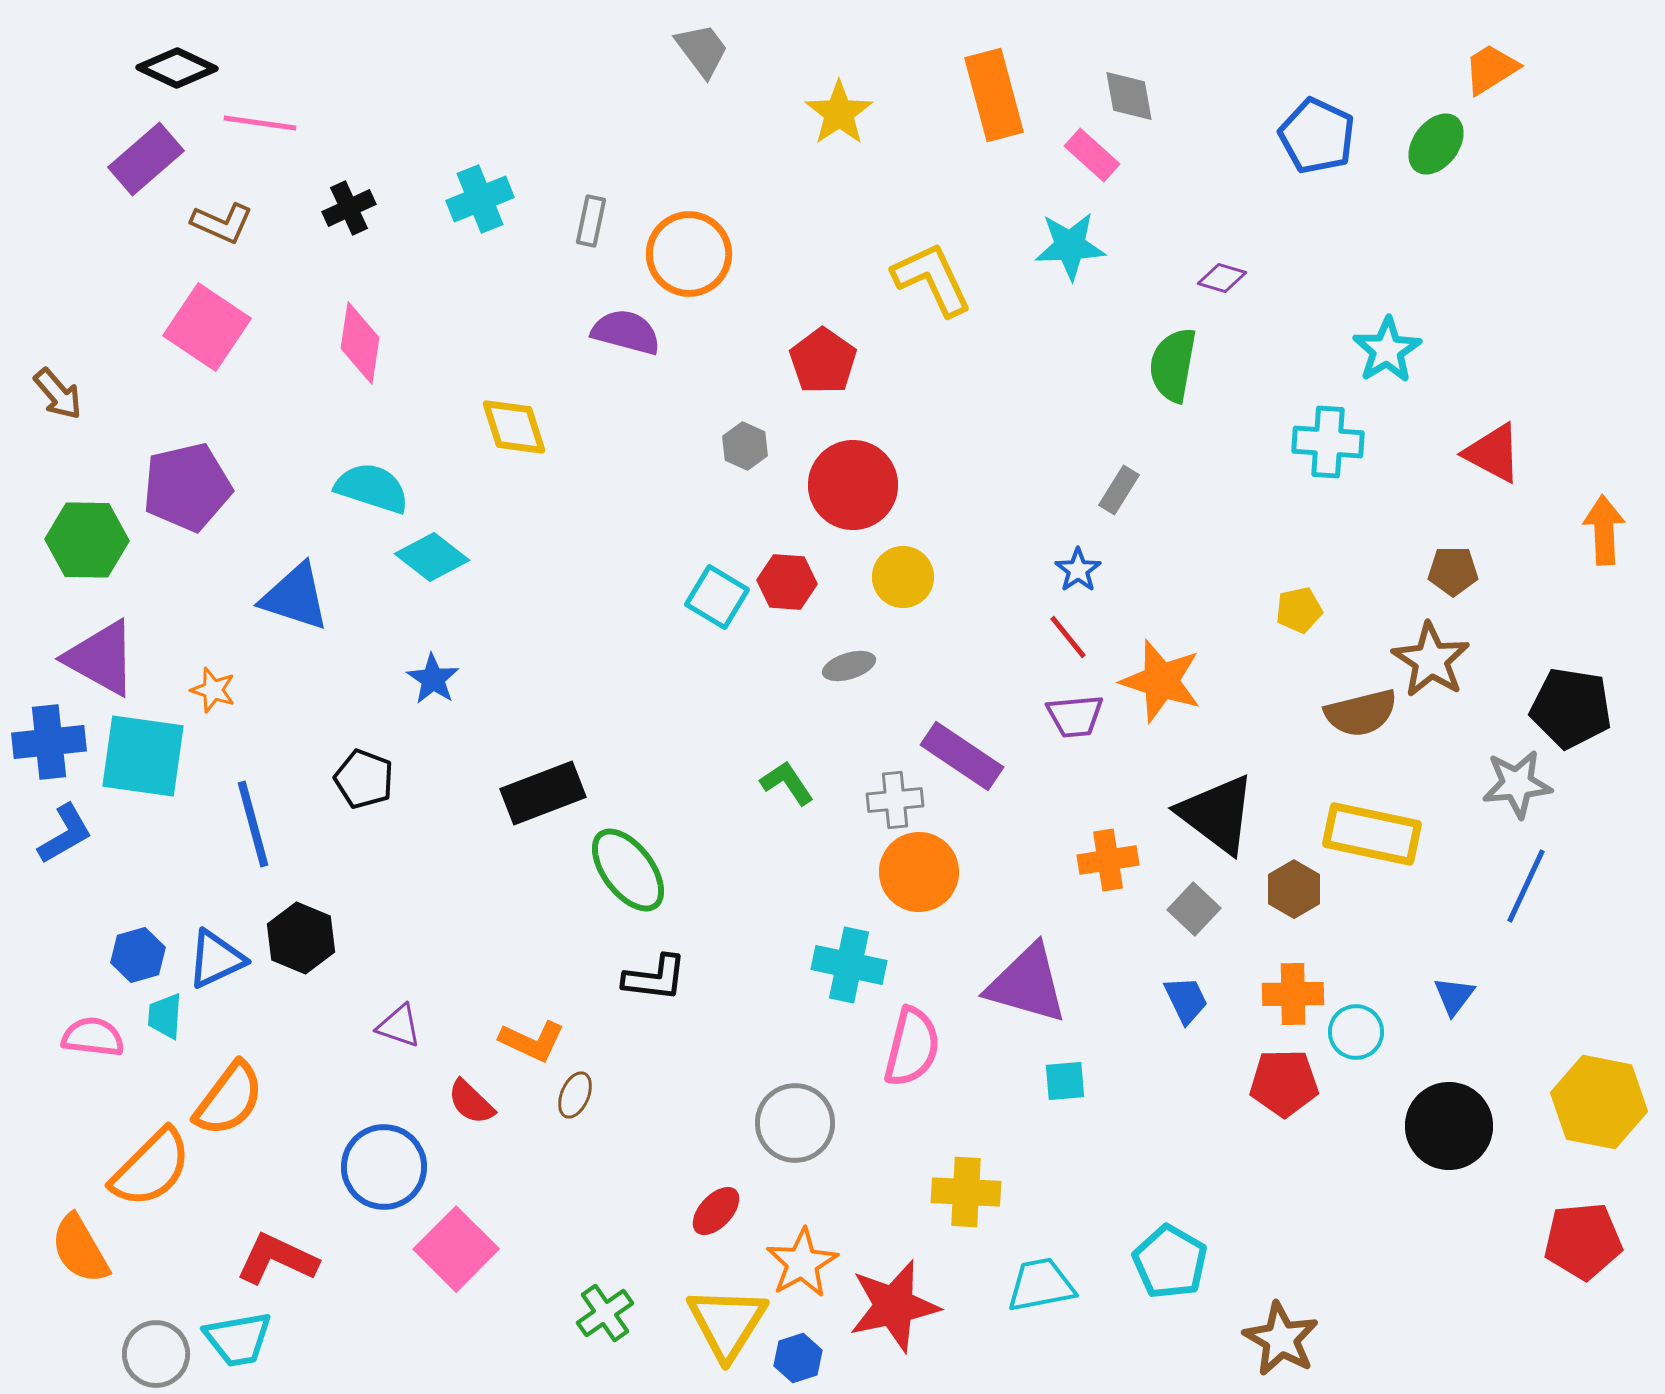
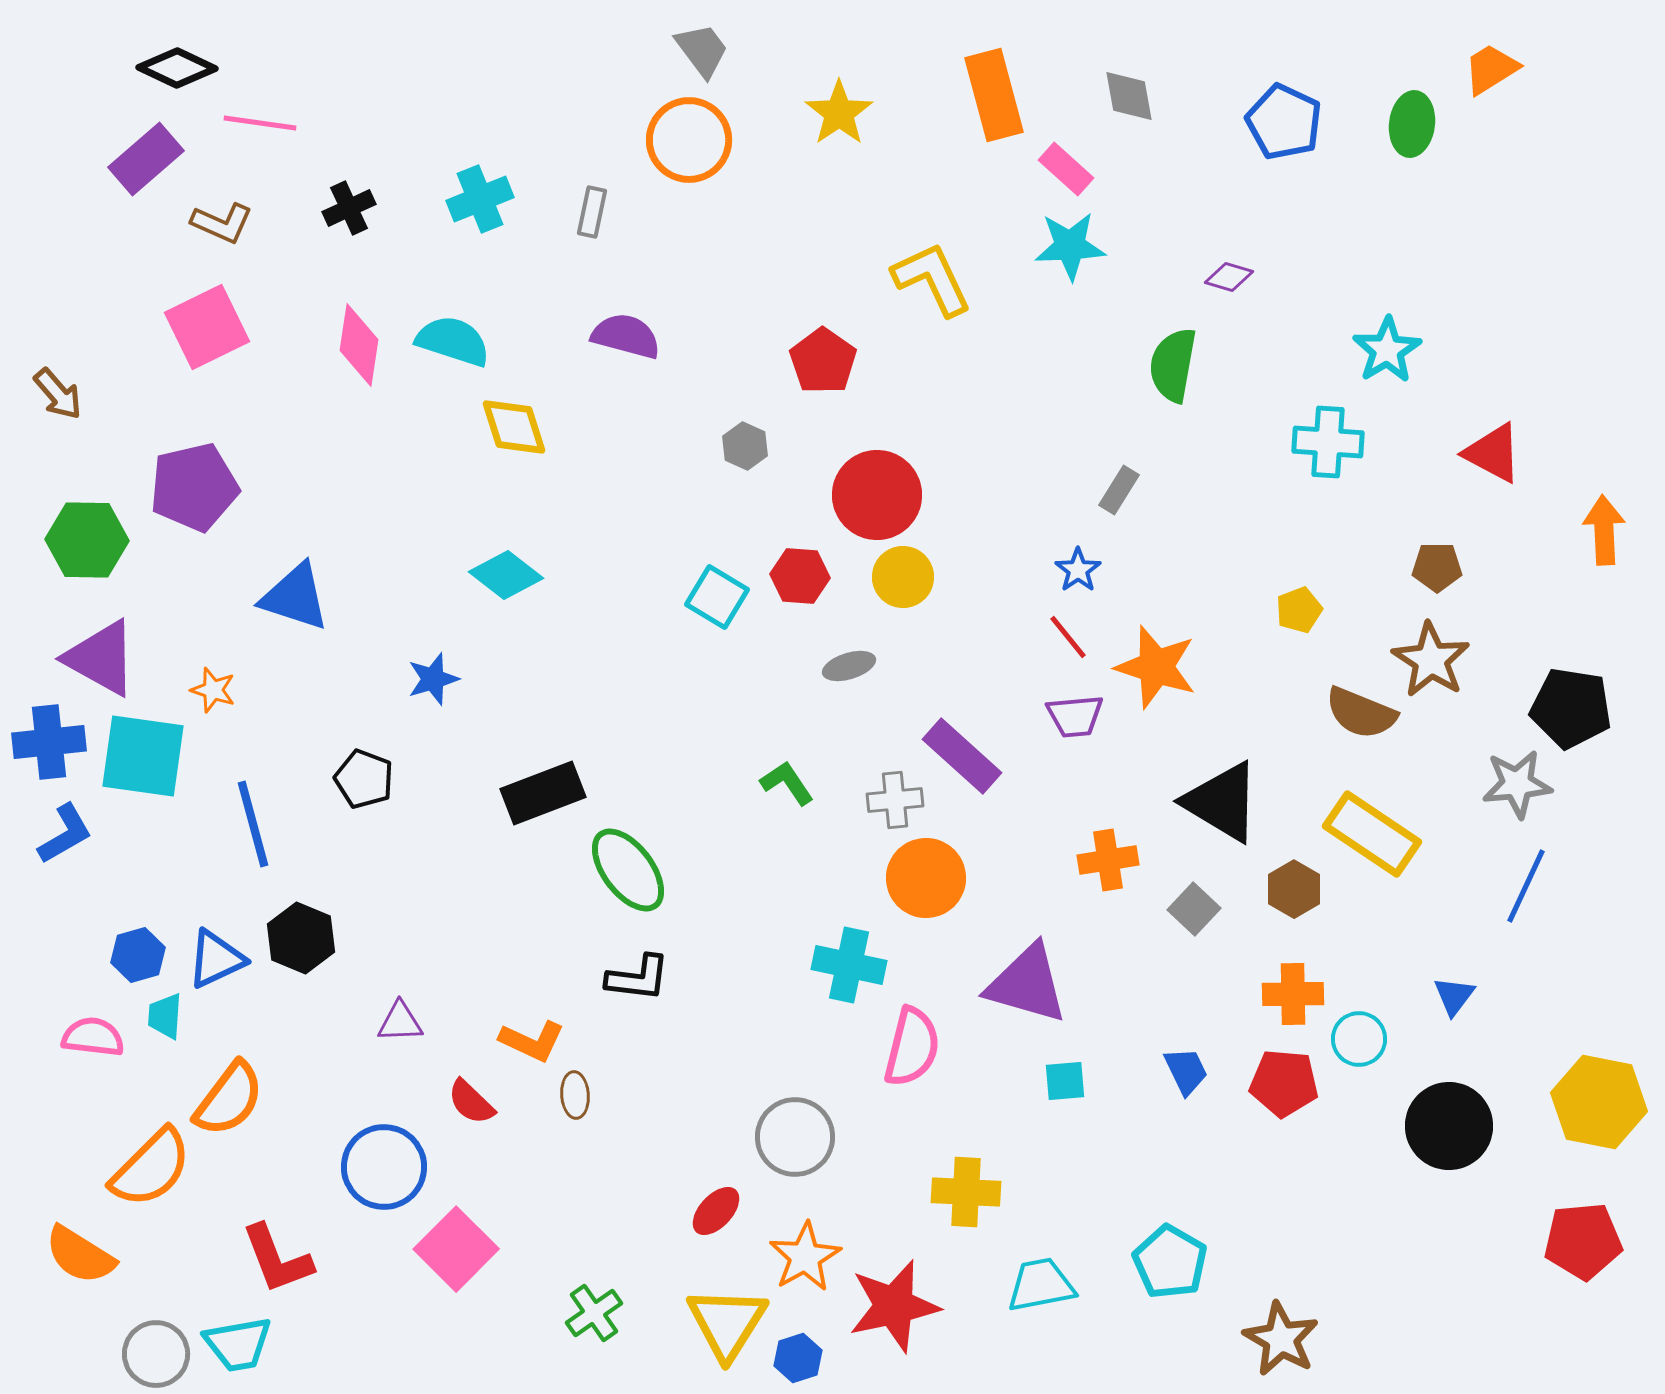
blue pentagon at (1317, 136): moved 33 px left, 14 px up
green ellipse at (1436, 144): moved 24 px left, 20 px up; rotated 30 degrees counterclockwise
pink rectangle at (1092, 155): moved 26 px left, 14 px down
gray rectangle at (591, 221): moved 1 px right, 9 px up
orange circle at (689, 254): moved 114 px up
purple diamond at (1222, 278): moved 7 px right, 1 px up
pink square at (207, 327): rotated 30 degrees clockwise
purple semicircle at (626, 332): moved 4 px down
pink diamond at (360, 343): moved 1 px left, 2 px down
red circle at (853, 485): moved 24 px right, 10 px down
purple pentagon at (187, 487): moved 7 px right
cyan semicircle at (372, 488): moved 81 px right, 147 px up
cyan diamond at (432, 557): moved 74 px right, 18 px down
brown pentagon at (1453, 571): moved 16 px left, 4 px up
red hexagon at (787, 582): moved 13 px right, 6 px up
yellow pentagon at (1299, 610): rotated 9 degrees counterclockwise
blue star at (433, 679): rotated 22 degrees clockwise
orange star at (1161, 681): moved 5 px left, 14 px up
brown semicircle at (1361, 713): rotated 36 degrees clockwise
purple rectangle at (962, 756): rotated 8 degrees clockwise
black triangle at (1217, 814): moved 5 px right, 12 px up; rotated 6 degrees counterclockwise
yellow rectangle at (1372, 834): rotated 22 degrees clockwise
orange circle at (919, 872): moved 7 px right, 6 px down
black L-shape at (655, 978): moved 17 px left
blue trapezoid at (1186, 1000): moved 71 px down
purple triangle at (399, 1026): moved 1 px right, 4 px up; rotated 21 degrees counterclockwise
cyan circle at (1356, 1032): moved 3 px right, 7 px down
red pentagon at (1284, 1083): rotated 6 degrees clockwise
brown ellipse at (575, 1095): rotated 27 degrees counterclockwise
gray circle at (795, 1123): moved 14 px down
orange semicircle at (80, 1249): moved 6 px down; rotated 28 degrees counterclockwise
red L-shape at (277, 1259): rotated 136 degrees counterclockwise
orange star at (802, 1263): moved 3 px right, 6 px up
green cross at (605, 1313): moved 11 px left
cyan trapezoid at (238, 1339): moved 5 px down
